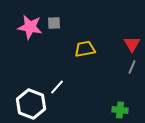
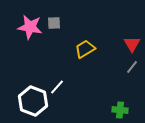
yellow trapezoid: rotated 20 degrees counterclockwise
gray line: rotated 16 degrees clockwise
white hexagon: moved 2 px right, 3 px up
